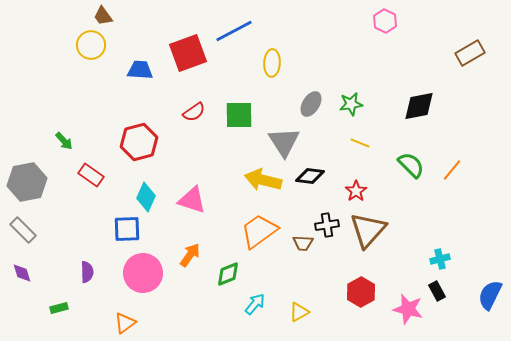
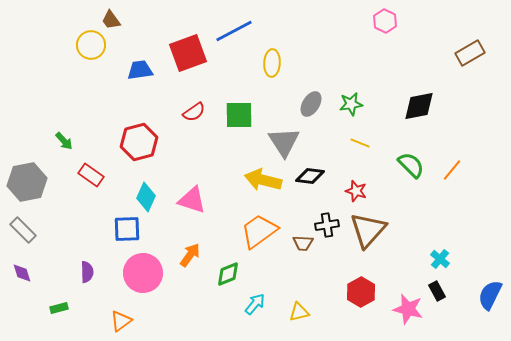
brown trapezoid at (103, 16): moved 8 px right, 4 px down
blue trapezoid at (140, 70): rotated 12 degrees counterclockwise
red star at (356, 191): rotated 20 degrees counterclockwise
cyan cross at (440, 259): rotated 36 degrees counterclockwise
yellow triangle at (299, 312): rotated 15 degrees clockwise
orange triangle at (125, 323): moved 4 px left, 2 px up
